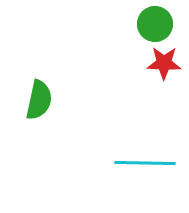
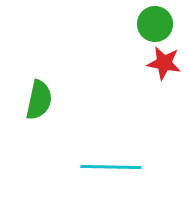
red star: rotated 8 degrees clockwise
cyan line: moved 34 px left, 4 px down
